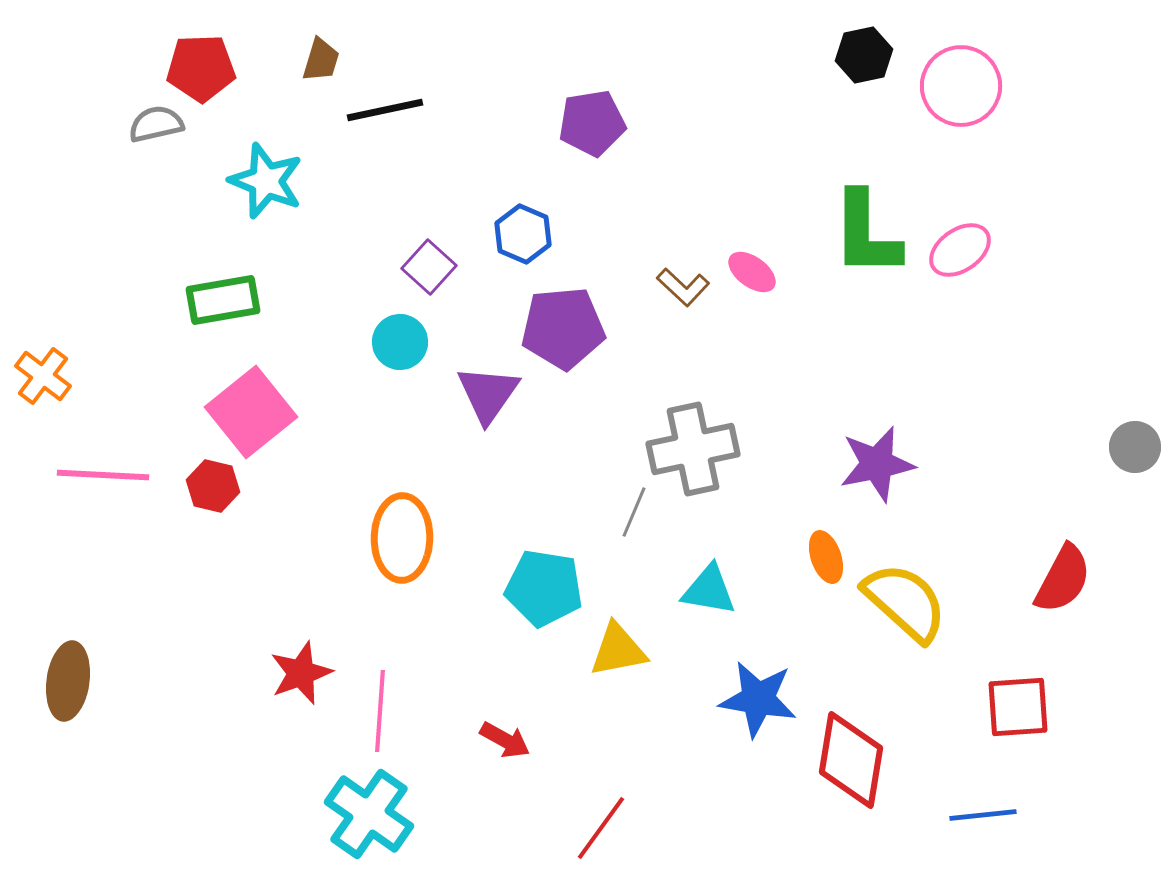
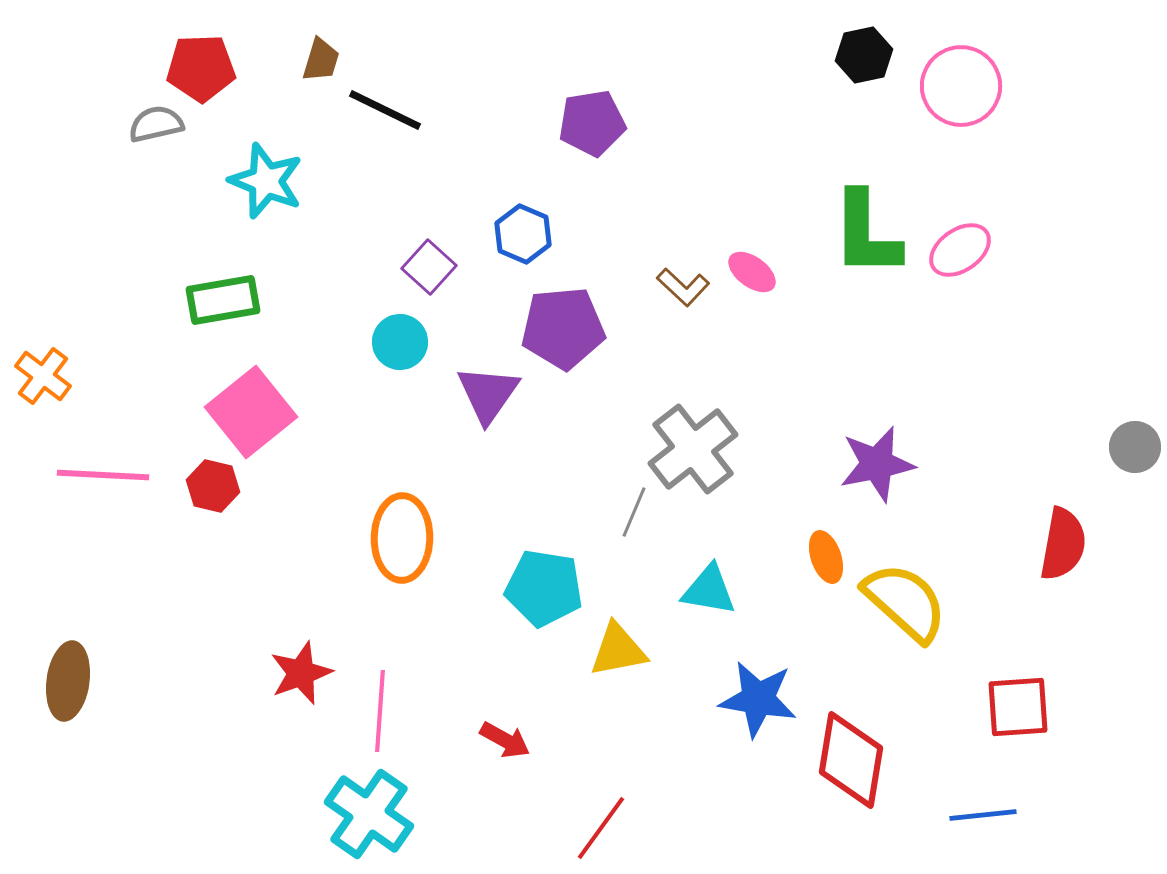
black line at (385, 110): rotated 38 degrees clockwise
gray cross at (693, 449): rotated 26 degrees counterclockwise
red semicircle at (1063, 579): moved 35 px up; rotated 18 degrees counterclockwise
